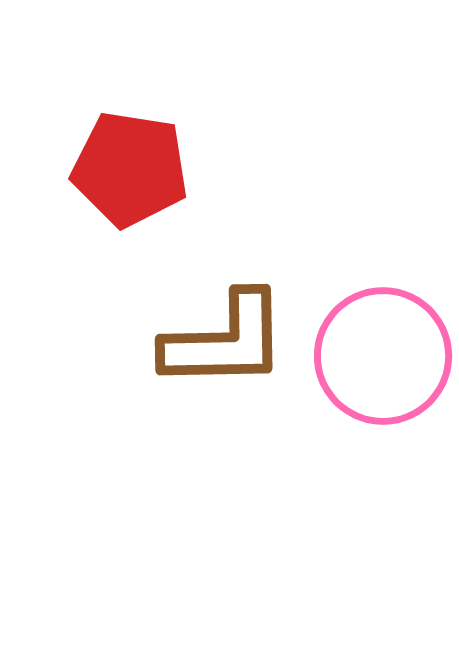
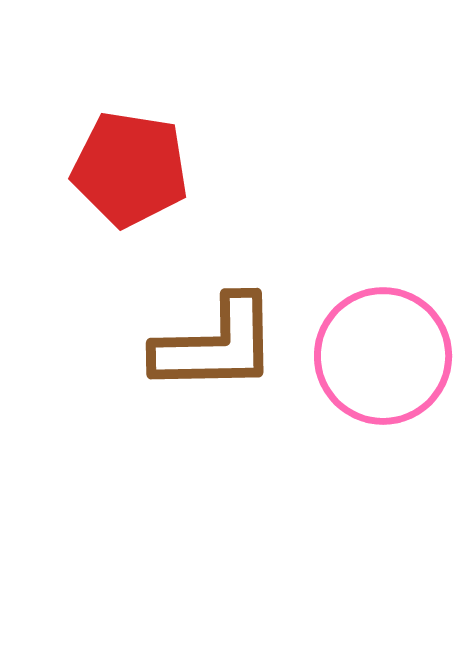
brown L-shape: moved 9 px left, 4 px down
